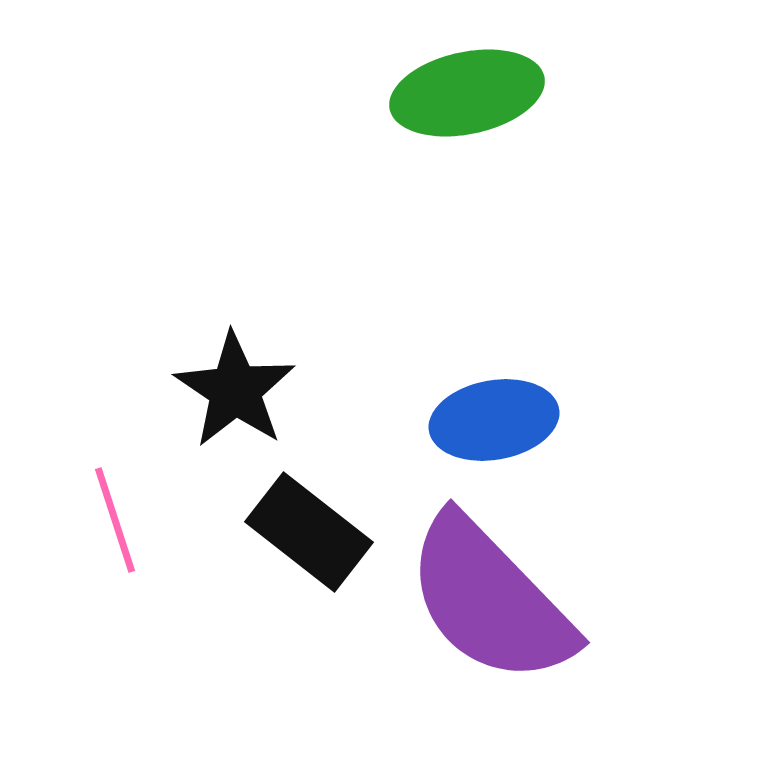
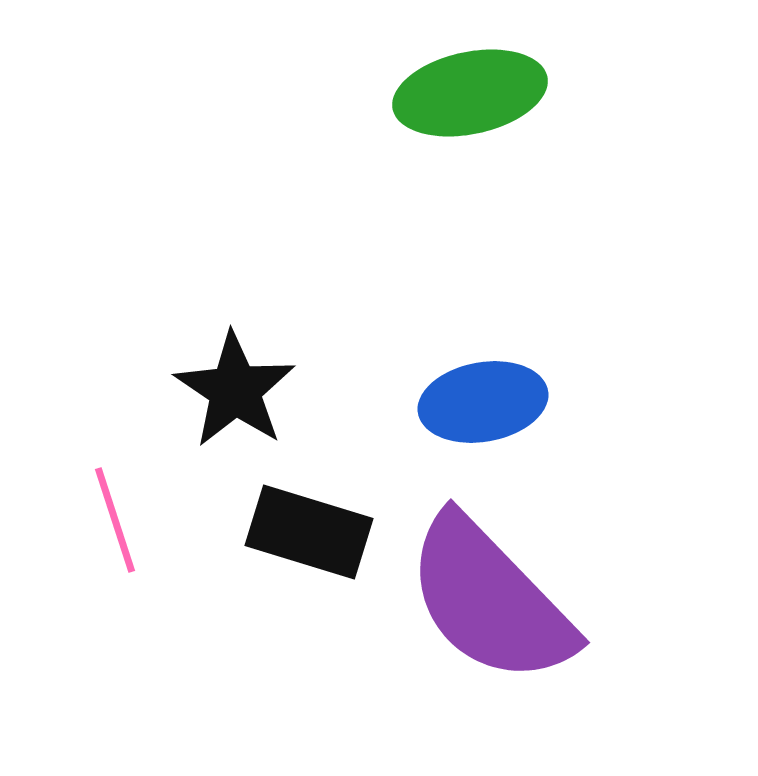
green ellipse: moved 3 px right
blue ellipse: moved 11 px left, 18 px up
black rectangle: rotated 21 degrees counterclockwise
